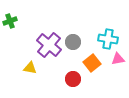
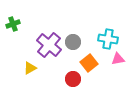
green cross: moved 3 px right, 3 px down
orange square: moved 3 px left
yellow triangle: rotated 40 degrees counterclockwise
